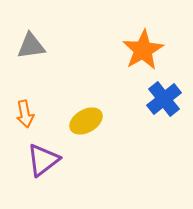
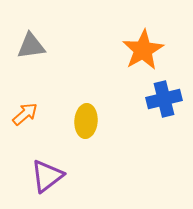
blue cross: rotated 24 degrees clockwise
orange arrow: rotated 120 degrees counterclockwise
yellow ellipse: rotated 56 degrees counterclockwise
purple triangle: moved 4 px right, 16 px down
